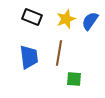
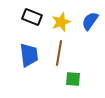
yellow star: moved 5 px left, 3 px down
blue trapezoid: moved 2 px up
green square: moved 1 px left
